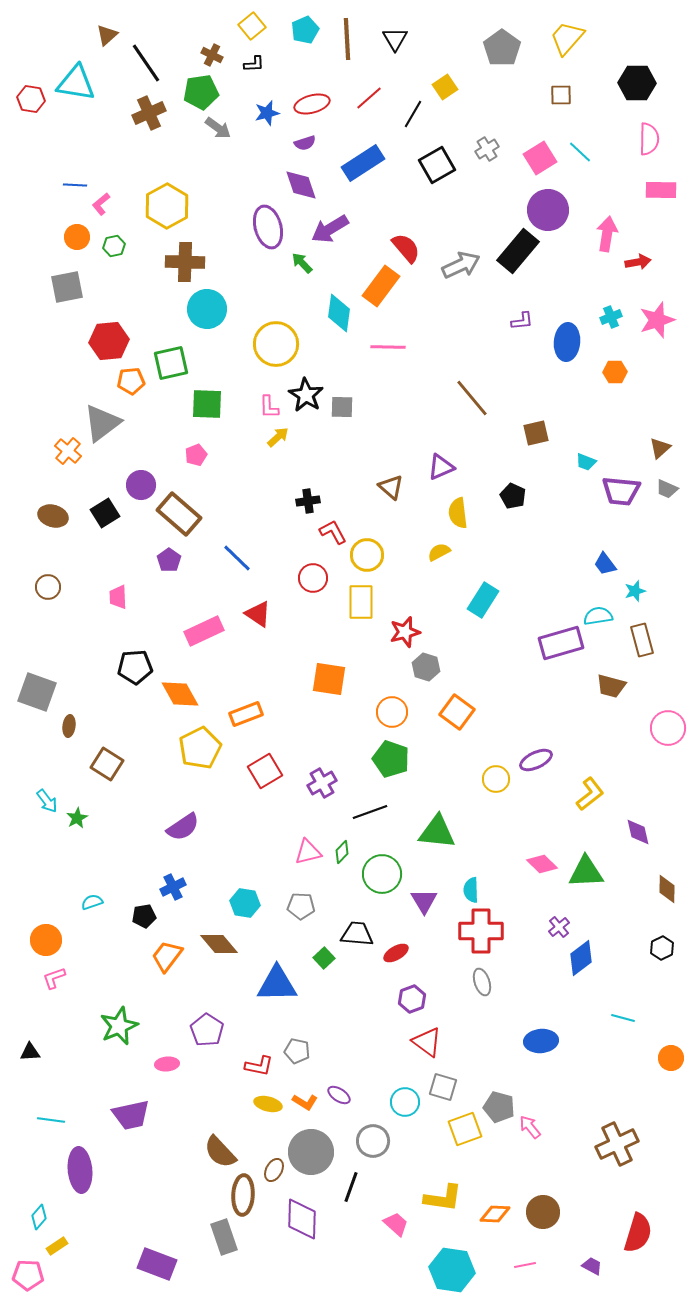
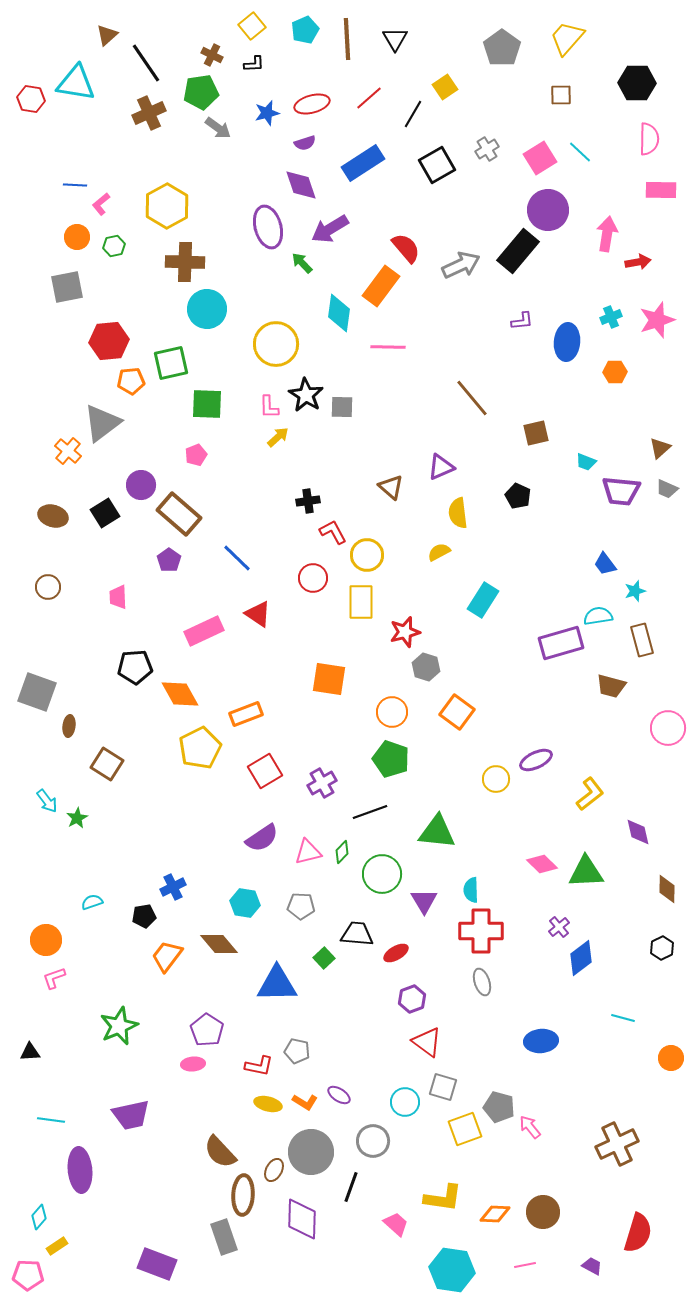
black pentagon at (513, 496): moved 5 px right
purple semicircle at (183, 827): moved 79 px right, 11 px down
pink ellipse at (167, 1064): moved 26 px right
